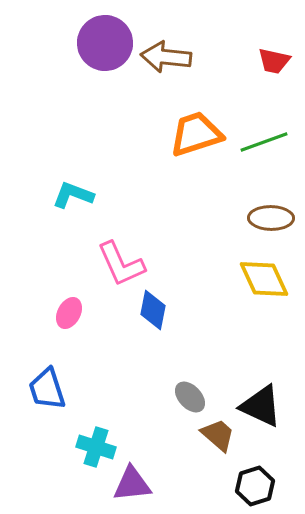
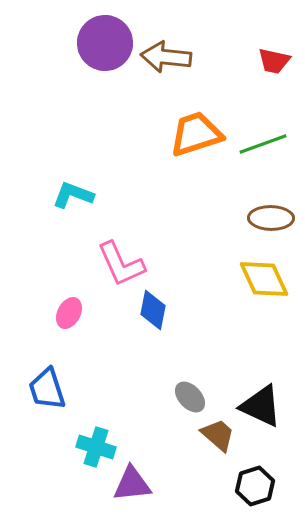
green line: moved 1 px left, 2 px down
